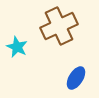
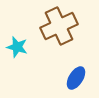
cyan star: rotated 10 degrees counterclockwise
